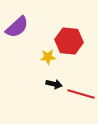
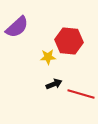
black arrow: rotated 35 degrees counterclockwise
